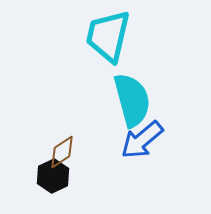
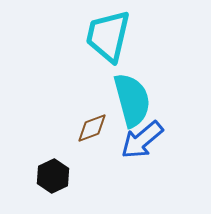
brown diamond: moved 30 px right, 24 px up; rotated 12 degrees clockwise
